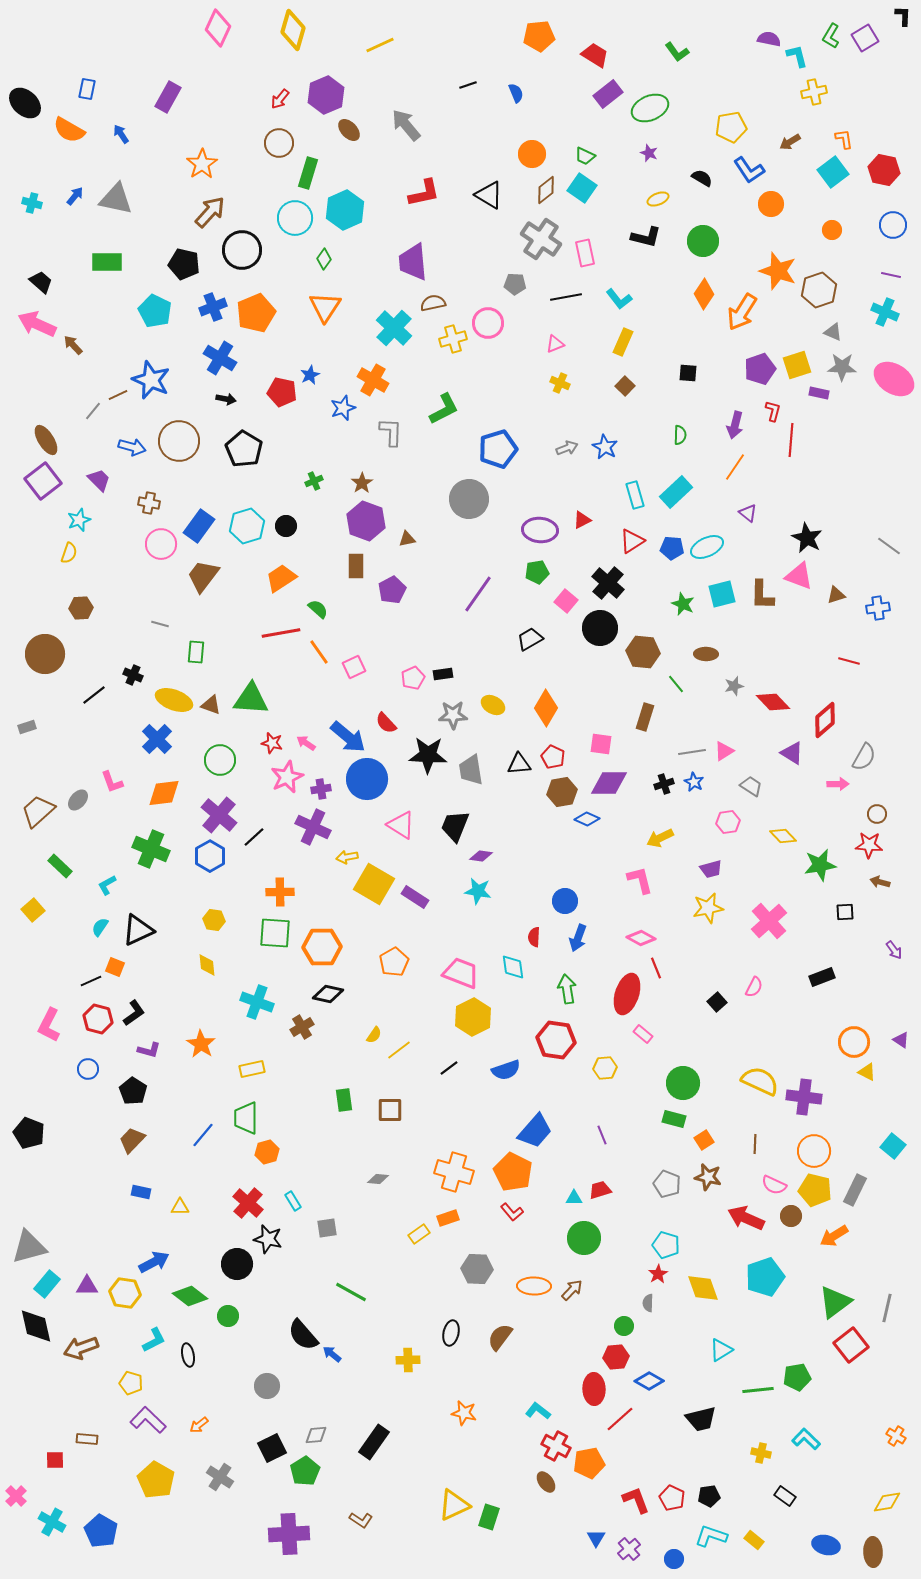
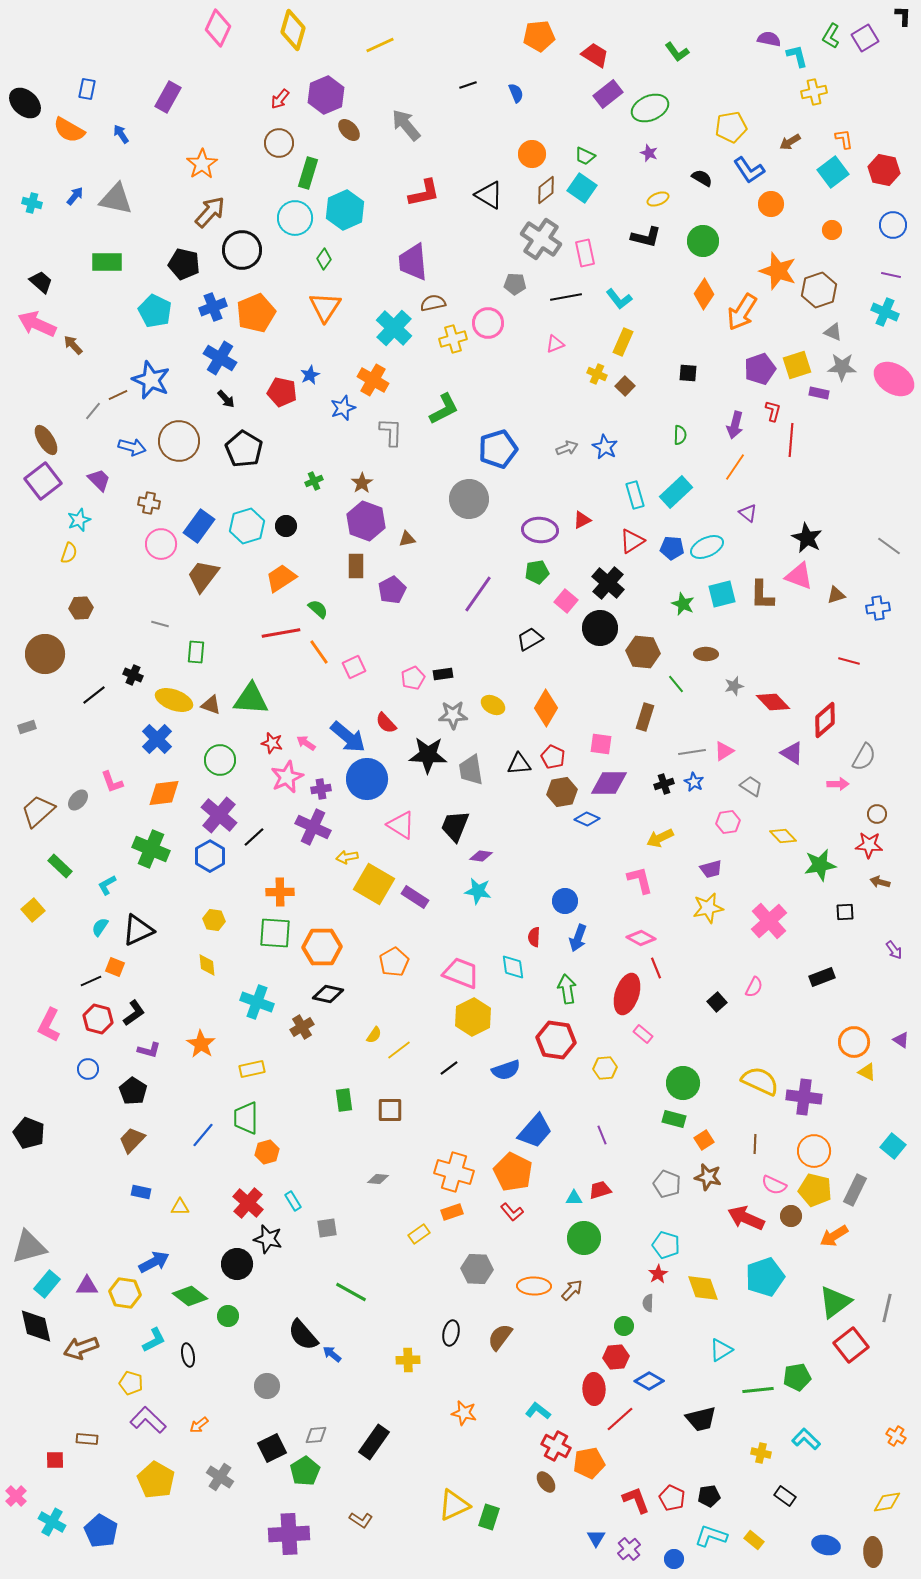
yellow cross at (560, 383): moved 37 px right, 9 px up
black arrow at (226, 399): rotated 36 degrees clockwise
orange rectangle at (448, 1218): moved 4 px right, 6 px up
